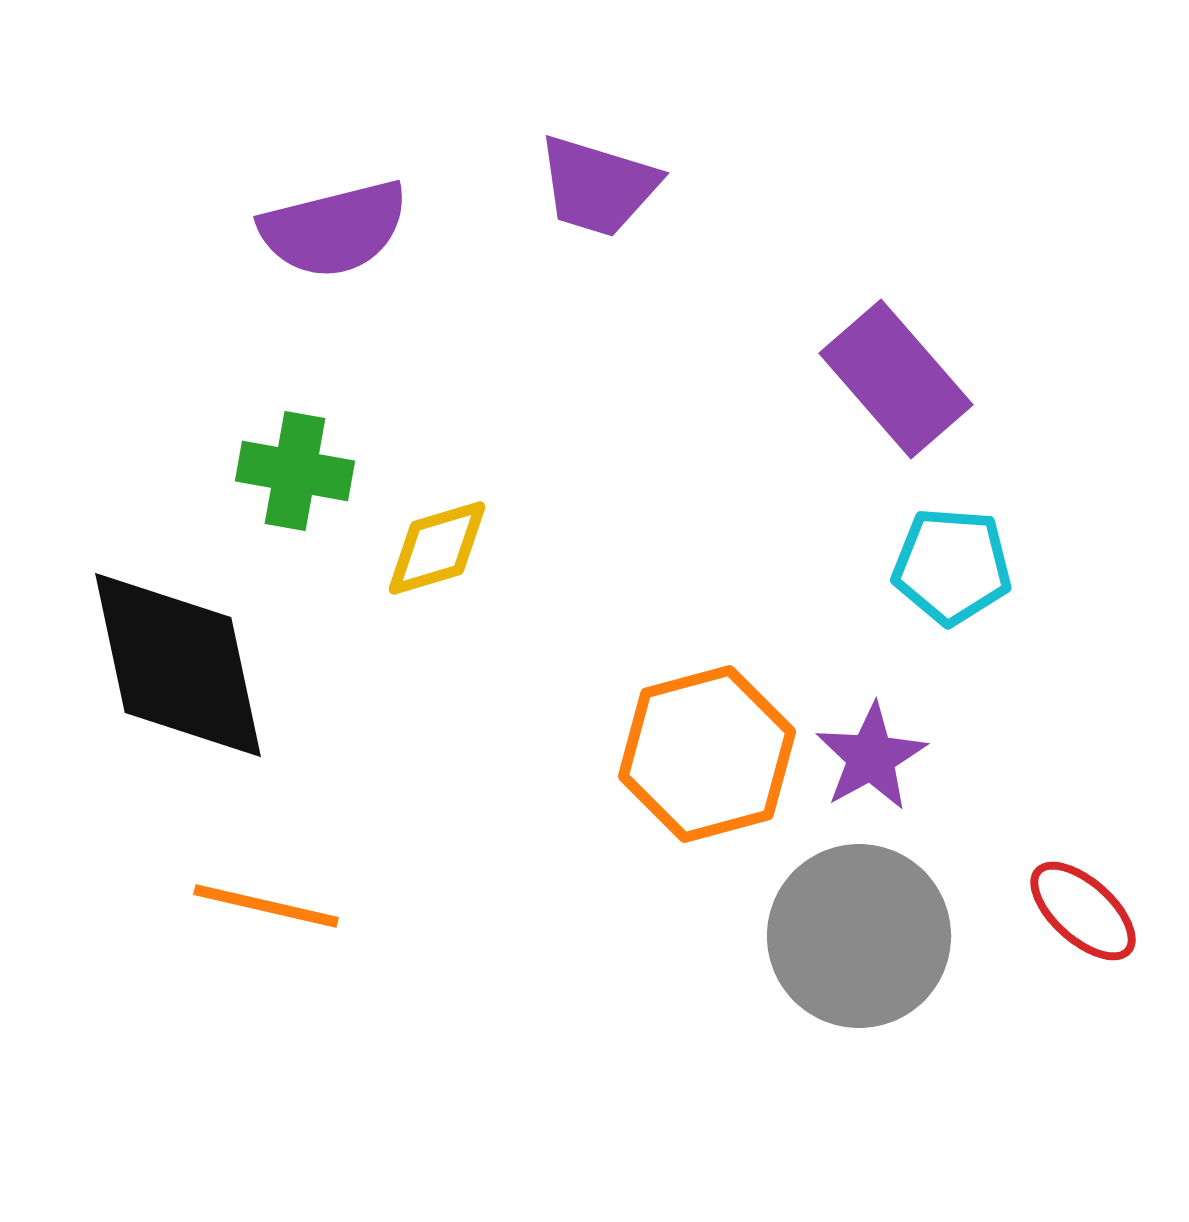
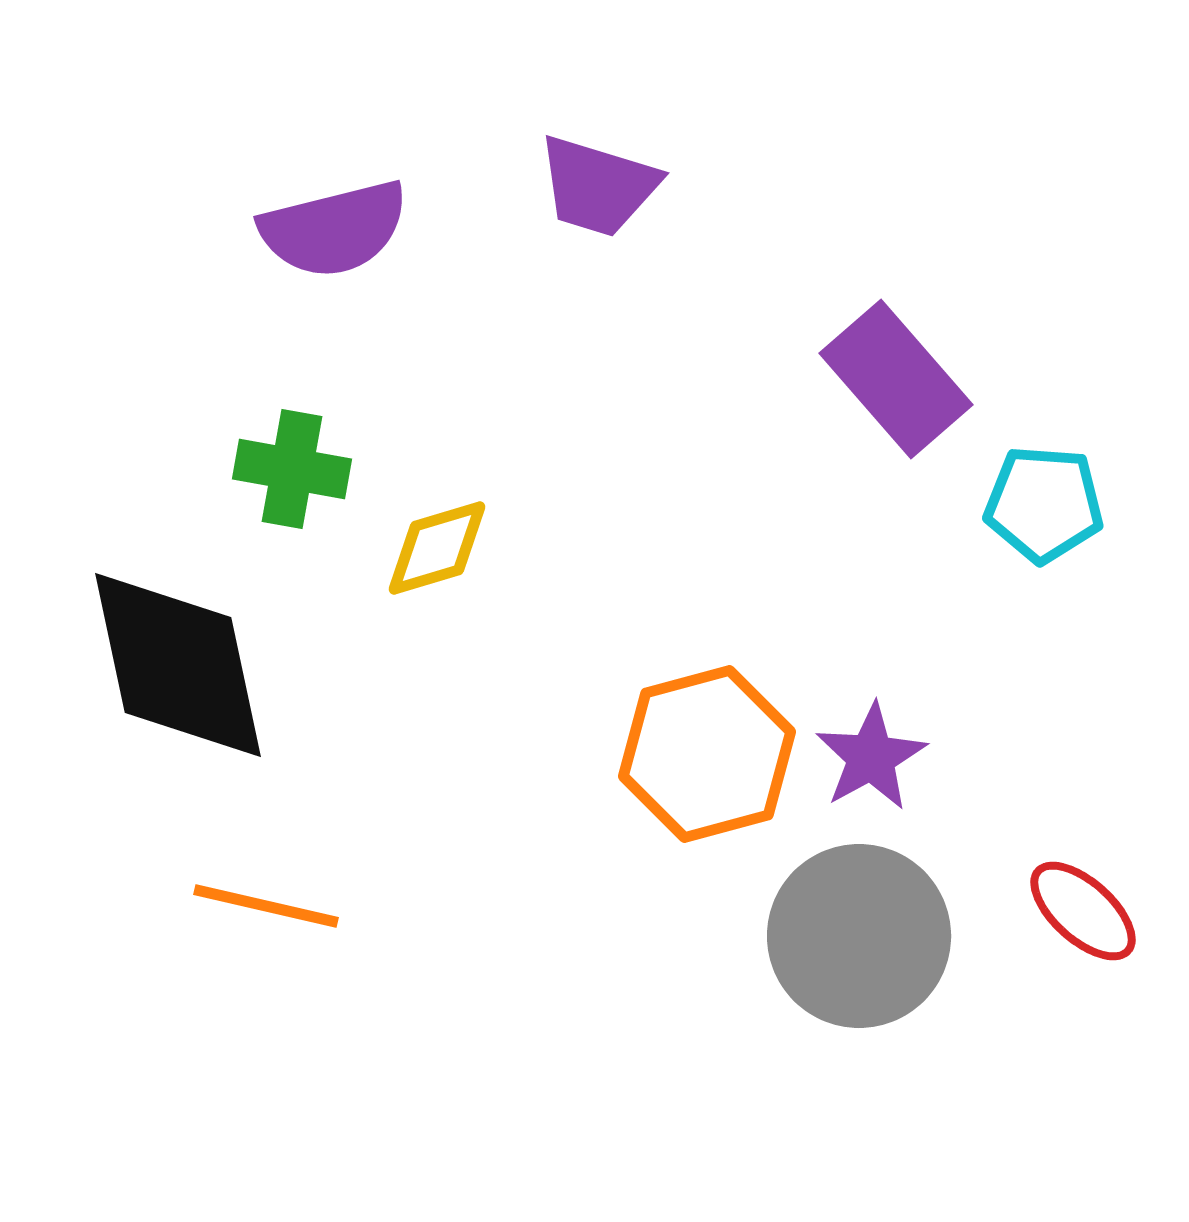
green cross: moved 3 px left, 2 px up
cyan pentagon: moved 92 px right, 62 px up
